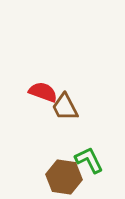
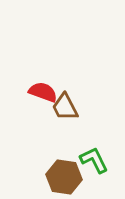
green L-shape: moved 5 px right
